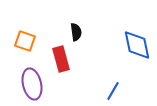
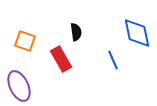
blue diamond: moved 12 px up
red rectangle: rotated 15 degrees counterclockwise
purple ellipse: moved 13 px left, 2 px down; rotated 12 degrees counterclockwise
blue line: moved 31 px up; rotated 54 degrees counterclockwise
